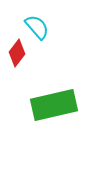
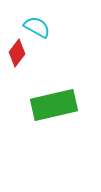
cyan semicircle: rotated 20 degrees counterclockwise
